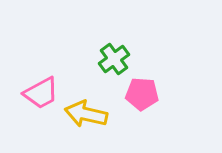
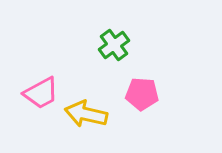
green cross: moved 14 px up
